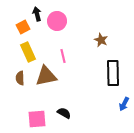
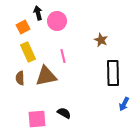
black arrow: moved 1 px right, 1 px up
